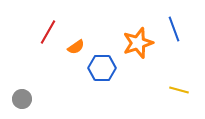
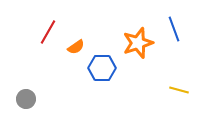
gray circle: moved 4 px right
